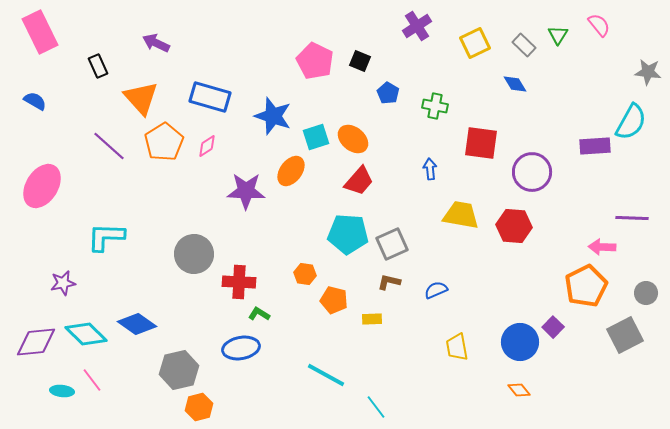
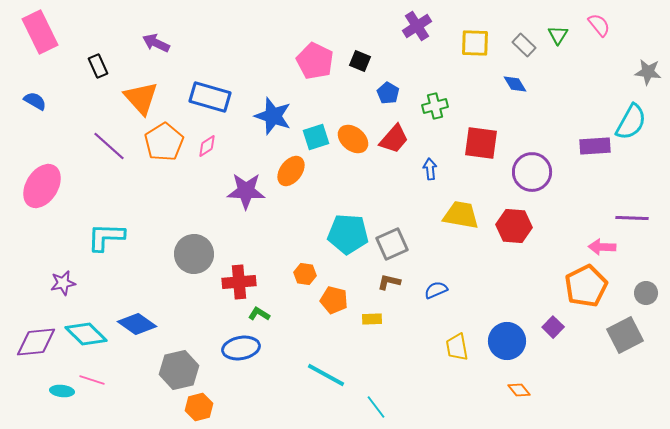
yellow square at (475, 43): rotated 28 degrees clockwise
green cross at (435, 106): rotated 25 degrees counterclockwise
red trapezoid at (359, 181): moved 35 px right, 42 px up
red cross at (239, 282): rotated 8 degrees counterclockwise
blue circle at (520, 342): moved 13 px left, 1 px up
pink line at (92, 380): rotated 35 degrees counterclockwise
